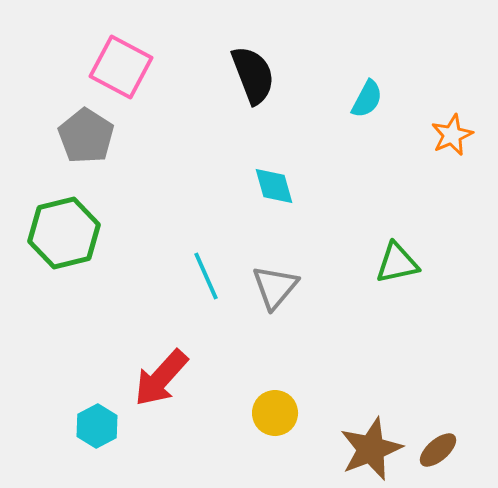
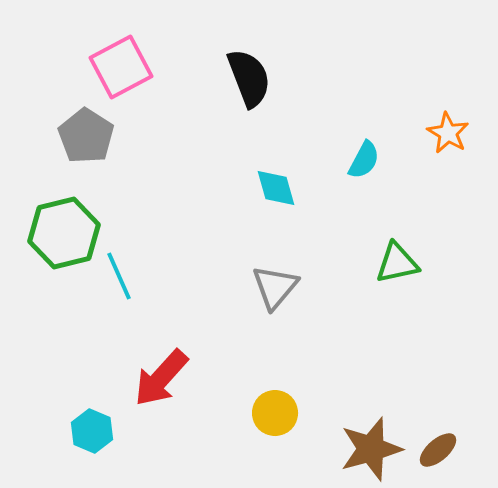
pink square: rotated 34 degrees clockwise
black semicircle: moved 4 px left, 3 px down
cyan semicircle: moved 3 px left, 61 px down
orange star: moved 4 px left, 2 px up; rotated 18 degrees counterclockwise
cyan diamond: moved 2 px right, 2 px down
cyan line: moved 87 px left
cyan hexagon: moved 5 px left, 5 px down; rotated 9 degrees counterclockwise
brown star: rotated 6 degrees clockwise
